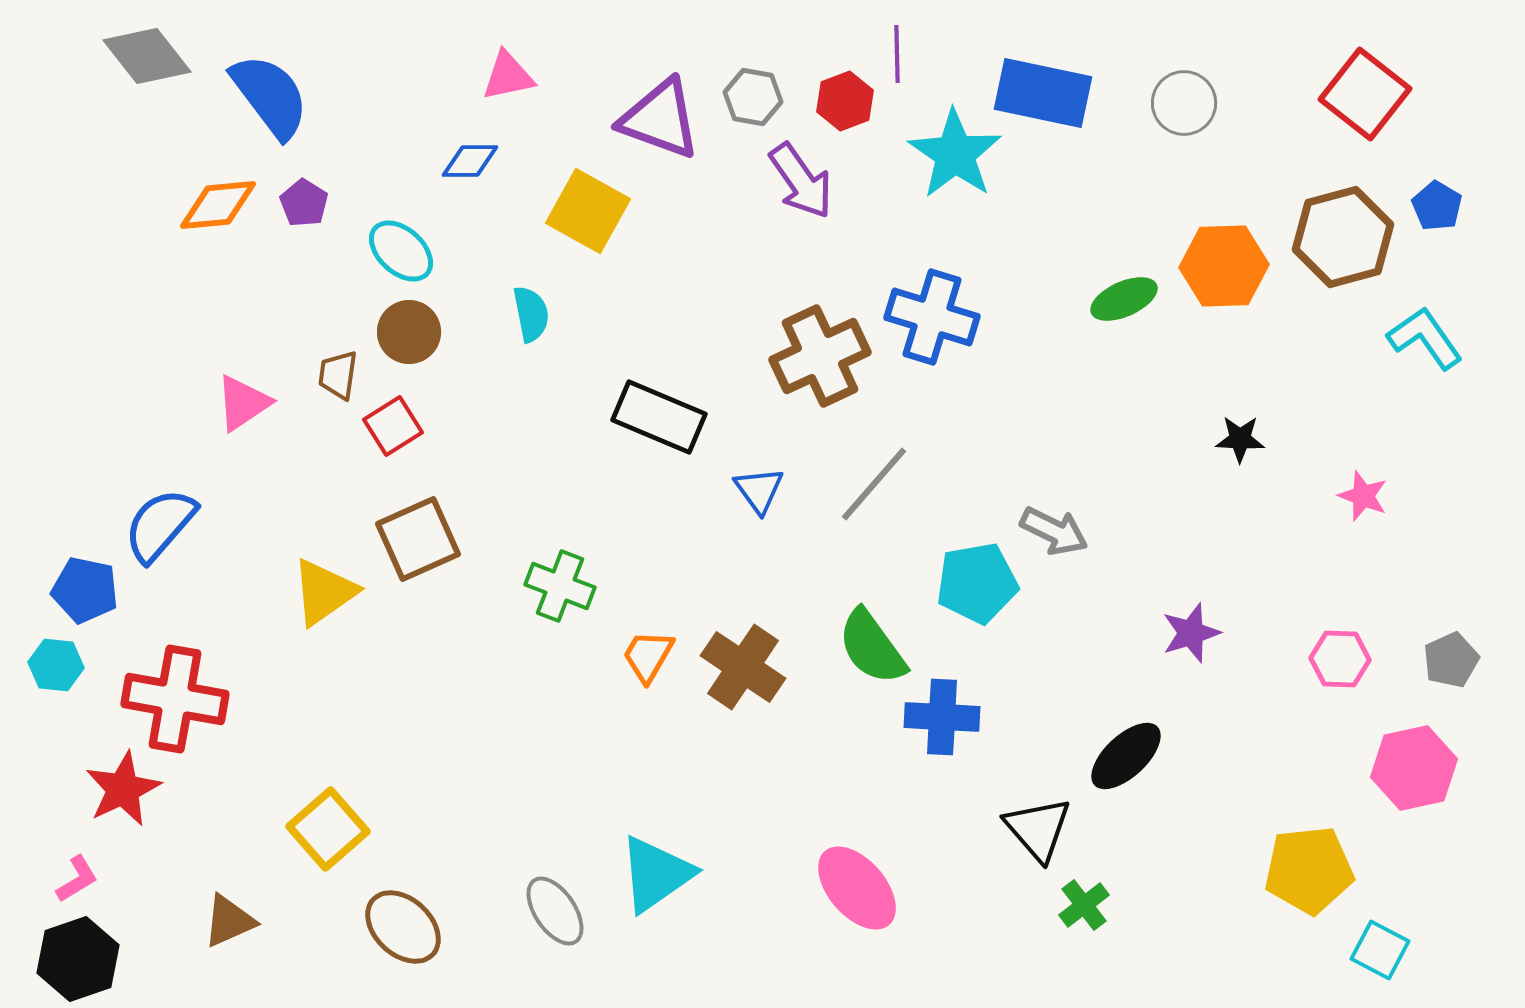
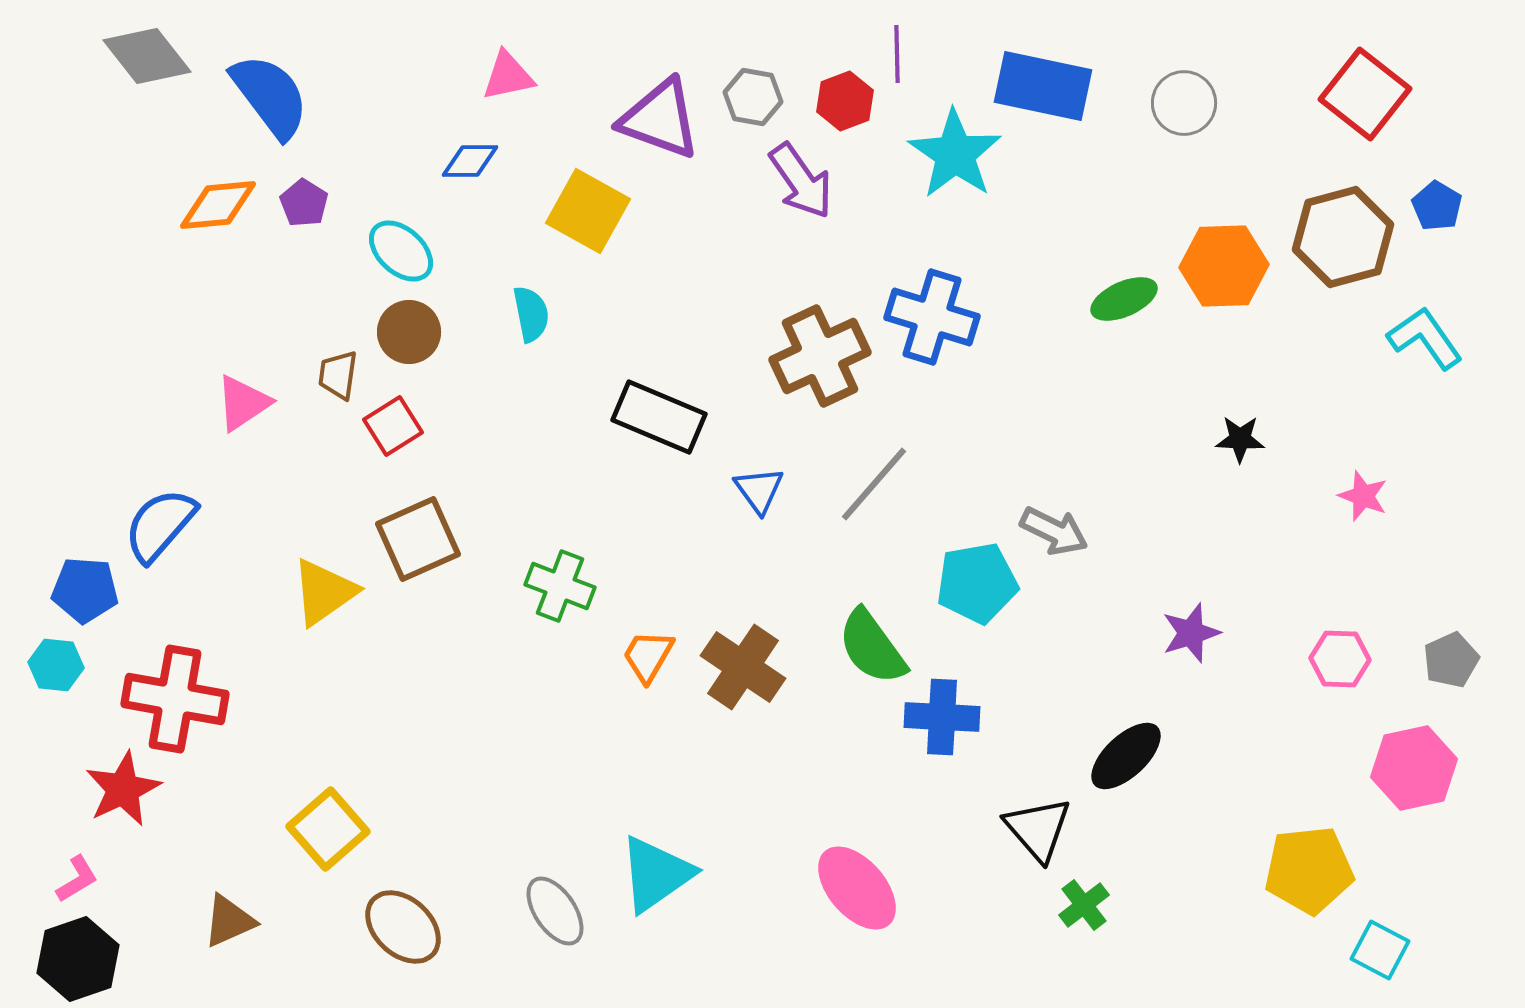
blue rectangle at (1043, 93): moved 7 px up
blue pentagon at (85, 590): rotated 8 degrees counterclockwise
